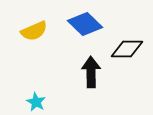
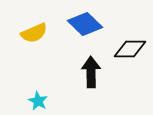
yellow semicircle: moved 2 px down
black diamond: moved 3 px right
cyan star: moved 2 px right, 1 px up
